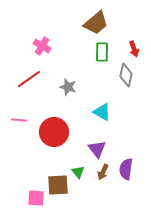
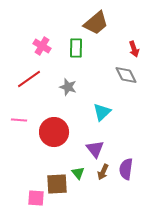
green rectangle: moved 26 px left, 4 px up
gray diamond: rotated 40 degrees counterclockwise
cyan triangle: rotated 48 degrees clockwise
purple triangle: moved 2 px left
green triangle: moved 1 px down
brown square: moved 1 px left, 1 px up
